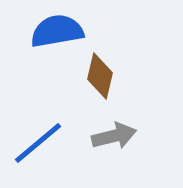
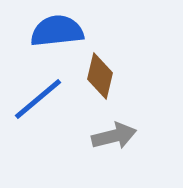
blue semicircle: rotated 4 degrees clockwise
blue line: moved 44 px up
